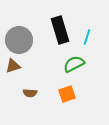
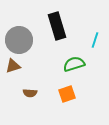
black rectangle: moved 3 px left, 4 px up
cyan line: moved 8 px right, 3 px down
green semicircle: rotated 10 degrees clockwise
